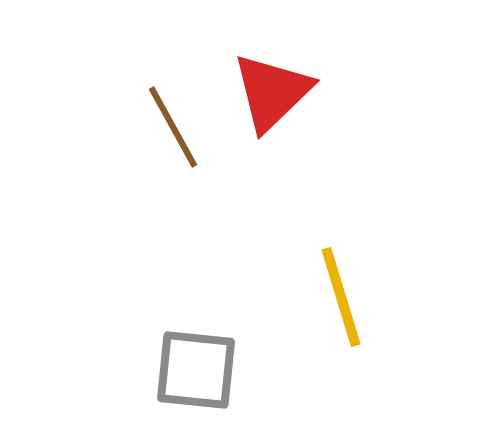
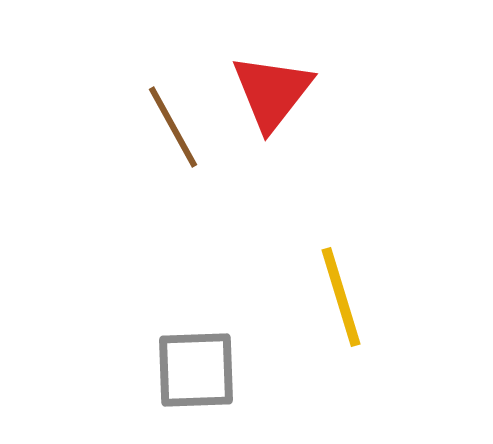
red triangle: rotated 8 degrees counterclockwise
gray square: rotated 8 degrees counterclockwise
